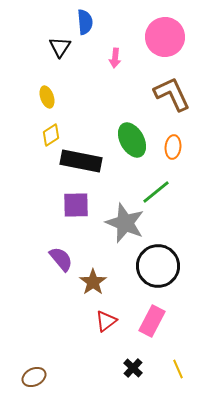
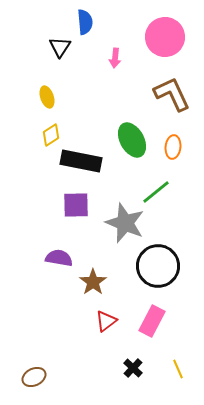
purple semicircle: moved 2 px left, 1 px up; rotated 40 degrees counterclockwise
